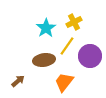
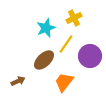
yellow cross: moved 4 px up
cyan star: rotated 12 degrees clockwise
yellow line: moved 1 px left, 2 px up
brown ellipse: rotated 35 degrees counterclockwise
brown arrow: rotated 16 degrees clockwise
